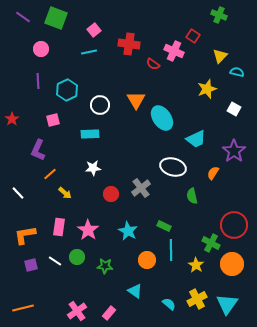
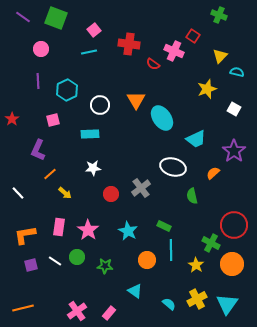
orange semicircle at (213, 173): rotated 16 degrees clockwise
